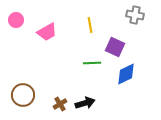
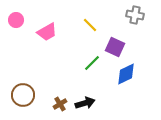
yellow line: rotated 35 degrees counterclockwise
green line: rotated 42 degrees counterclockwise
